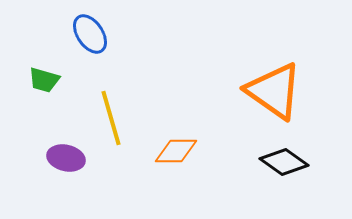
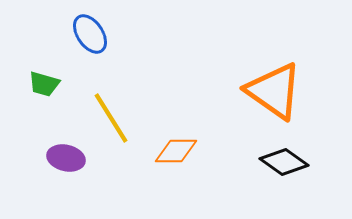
green trapezoid: moved 4 px down
yellow line: rotated 16 degrees counterclockwise
